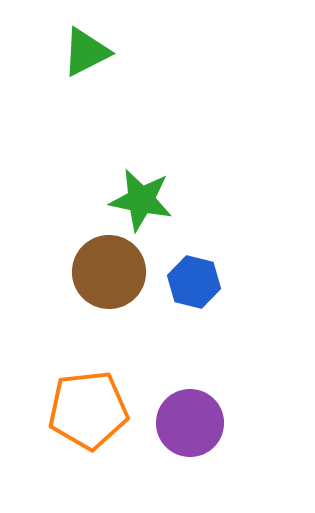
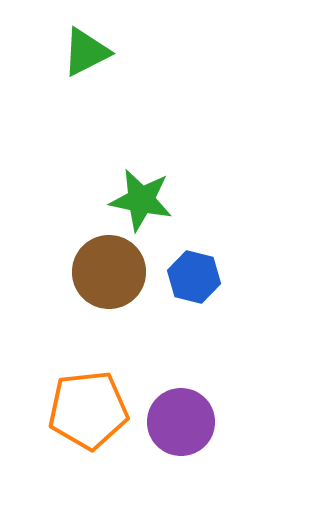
blue hexagon: moved 5 px up
purple circle: moved 9 px left, 1 px up
